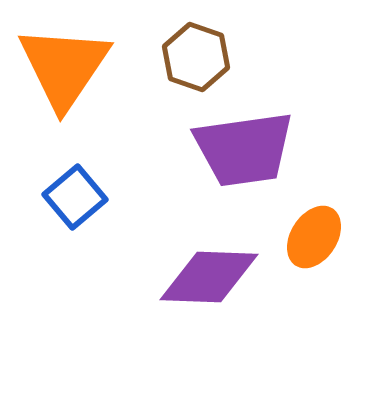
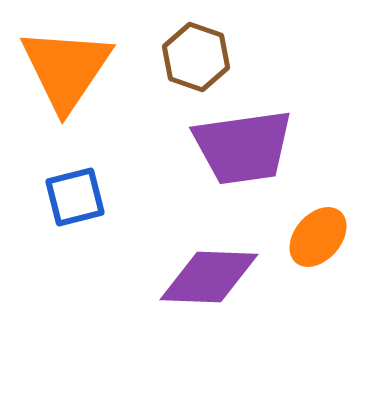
orange triangle: moved 2 px right, 2 px down
purple trapezoid: moved 1 px left, 2 px up
blue square: rotated 26 degrees clockwise
orange ellipse: moved 4 px right; rotated 8 degrees clockwise
